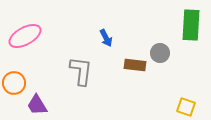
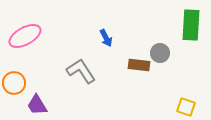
brown rectangle: moved 4 px right
gray L-shape: rotated 40 degrees counterclockwise
